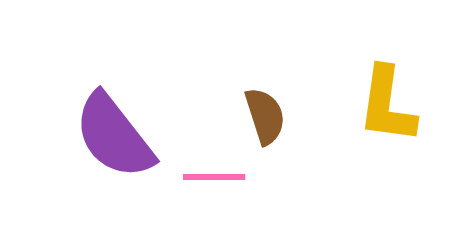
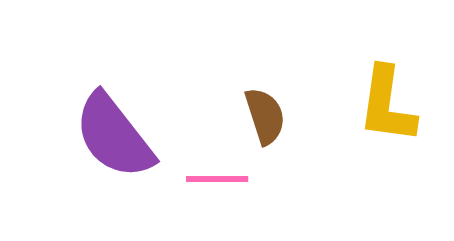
pink line: moved 3 px right, 2 px down
